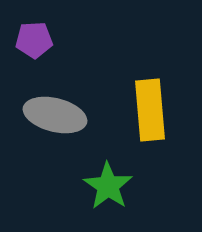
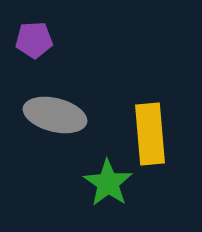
yellow rectangle: moved 24 px down
green star: moved 3 px up
